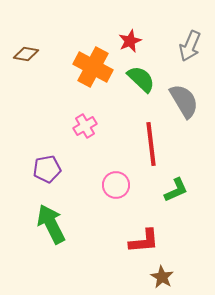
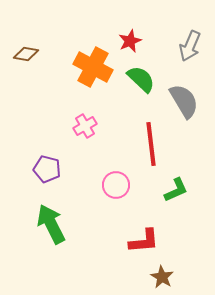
purple pentagon: rotated 24 degrees clockwise
